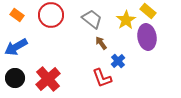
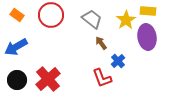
yellow rectangle: rotated 35 degrees counterclockwise
black circle: moved 2 px right, 2 px down
